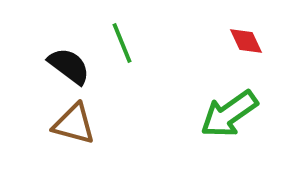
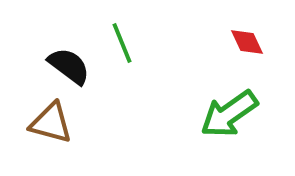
red diamond: moved 1 px right, 1 px down
brown triangle: moved 23 px left, 1 px up
